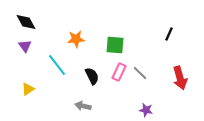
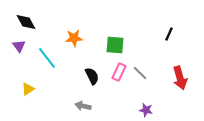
orange star: moved 2 px left, 1 px up
purple triangle: moved 6 px left
cyan line: moved 10 px left, 7 px up
